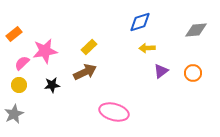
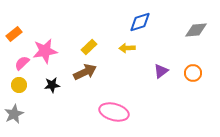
yellow arrow: moved 20 px left
